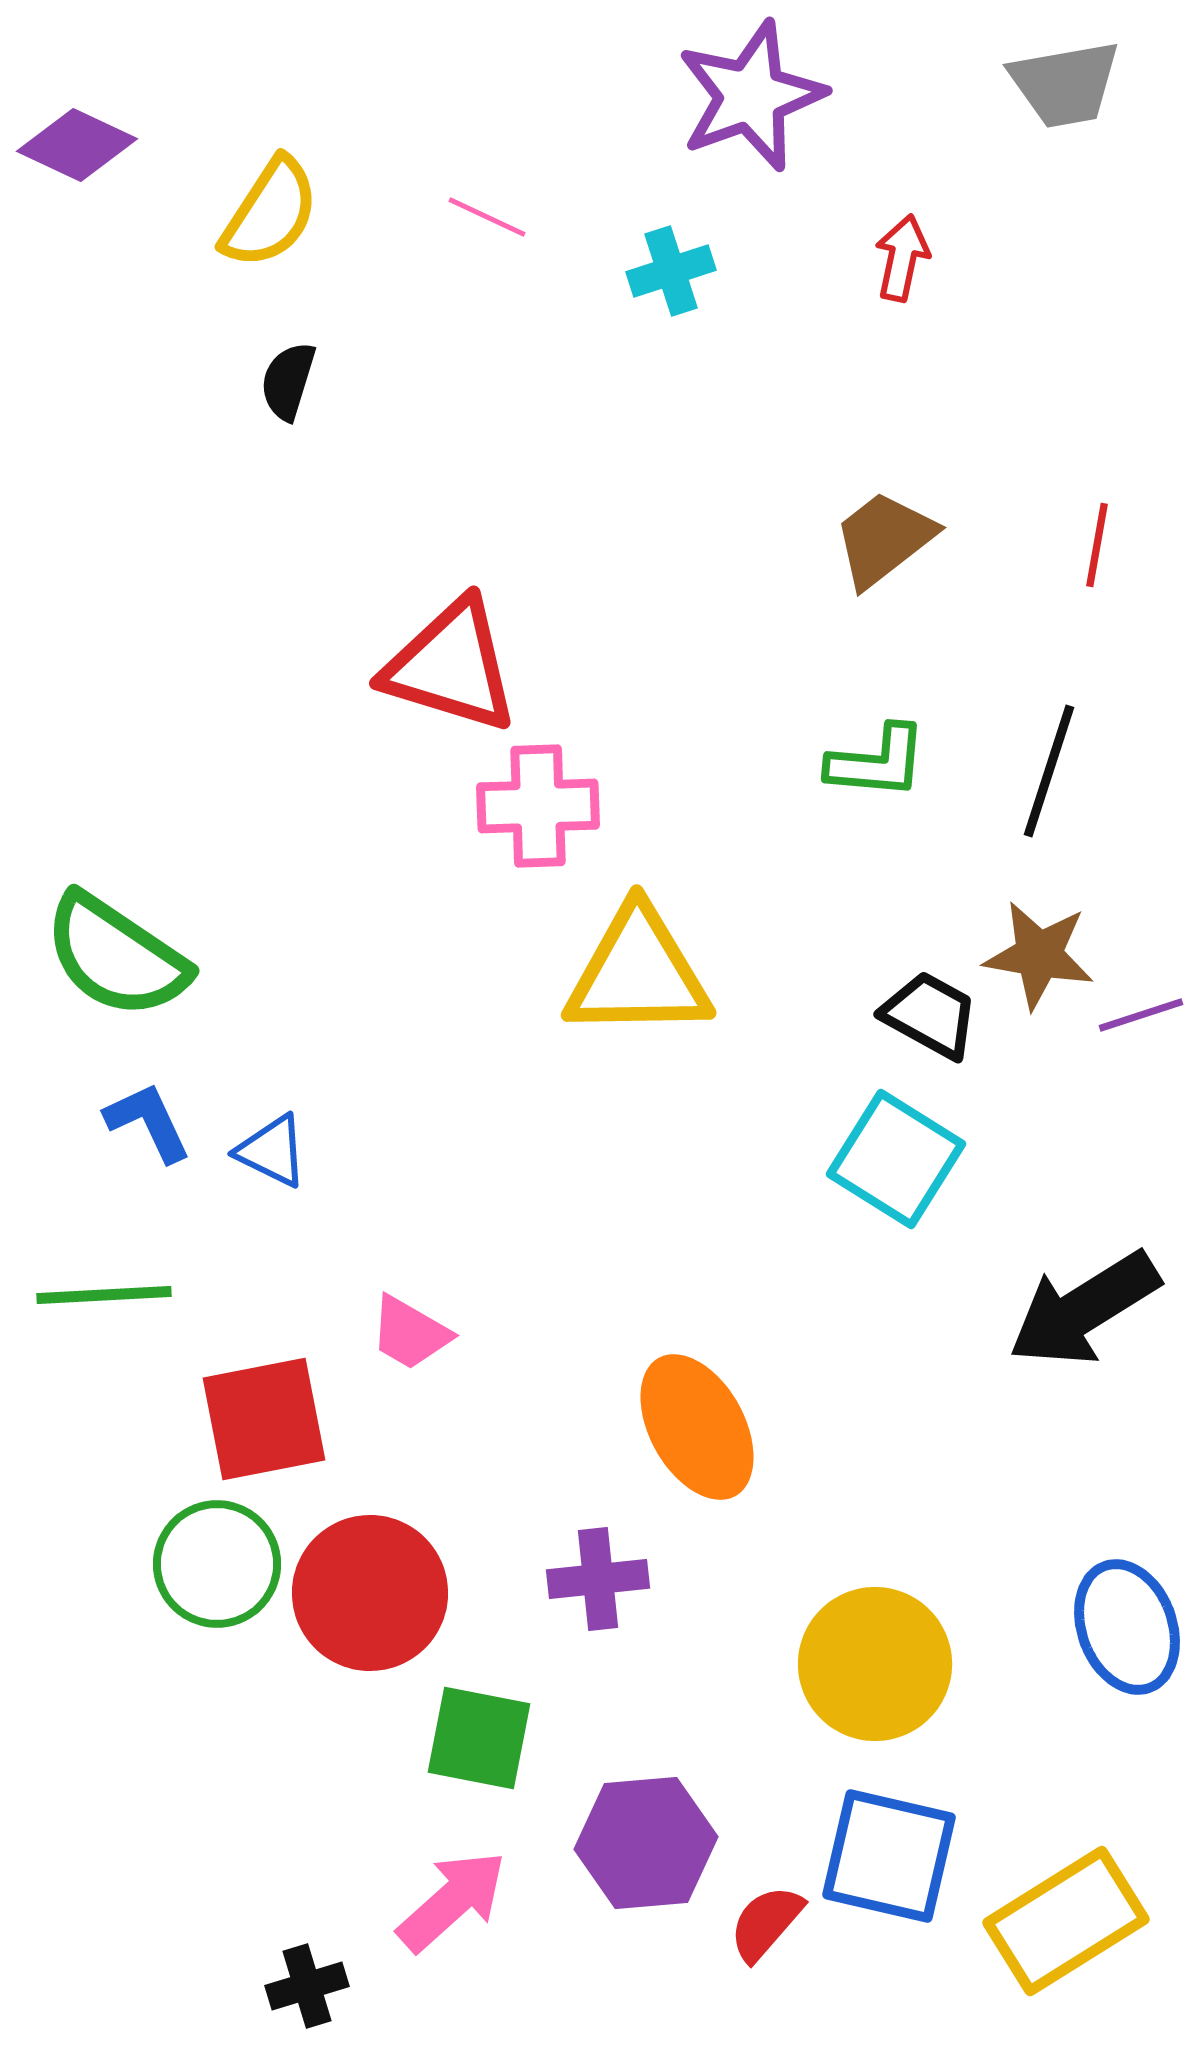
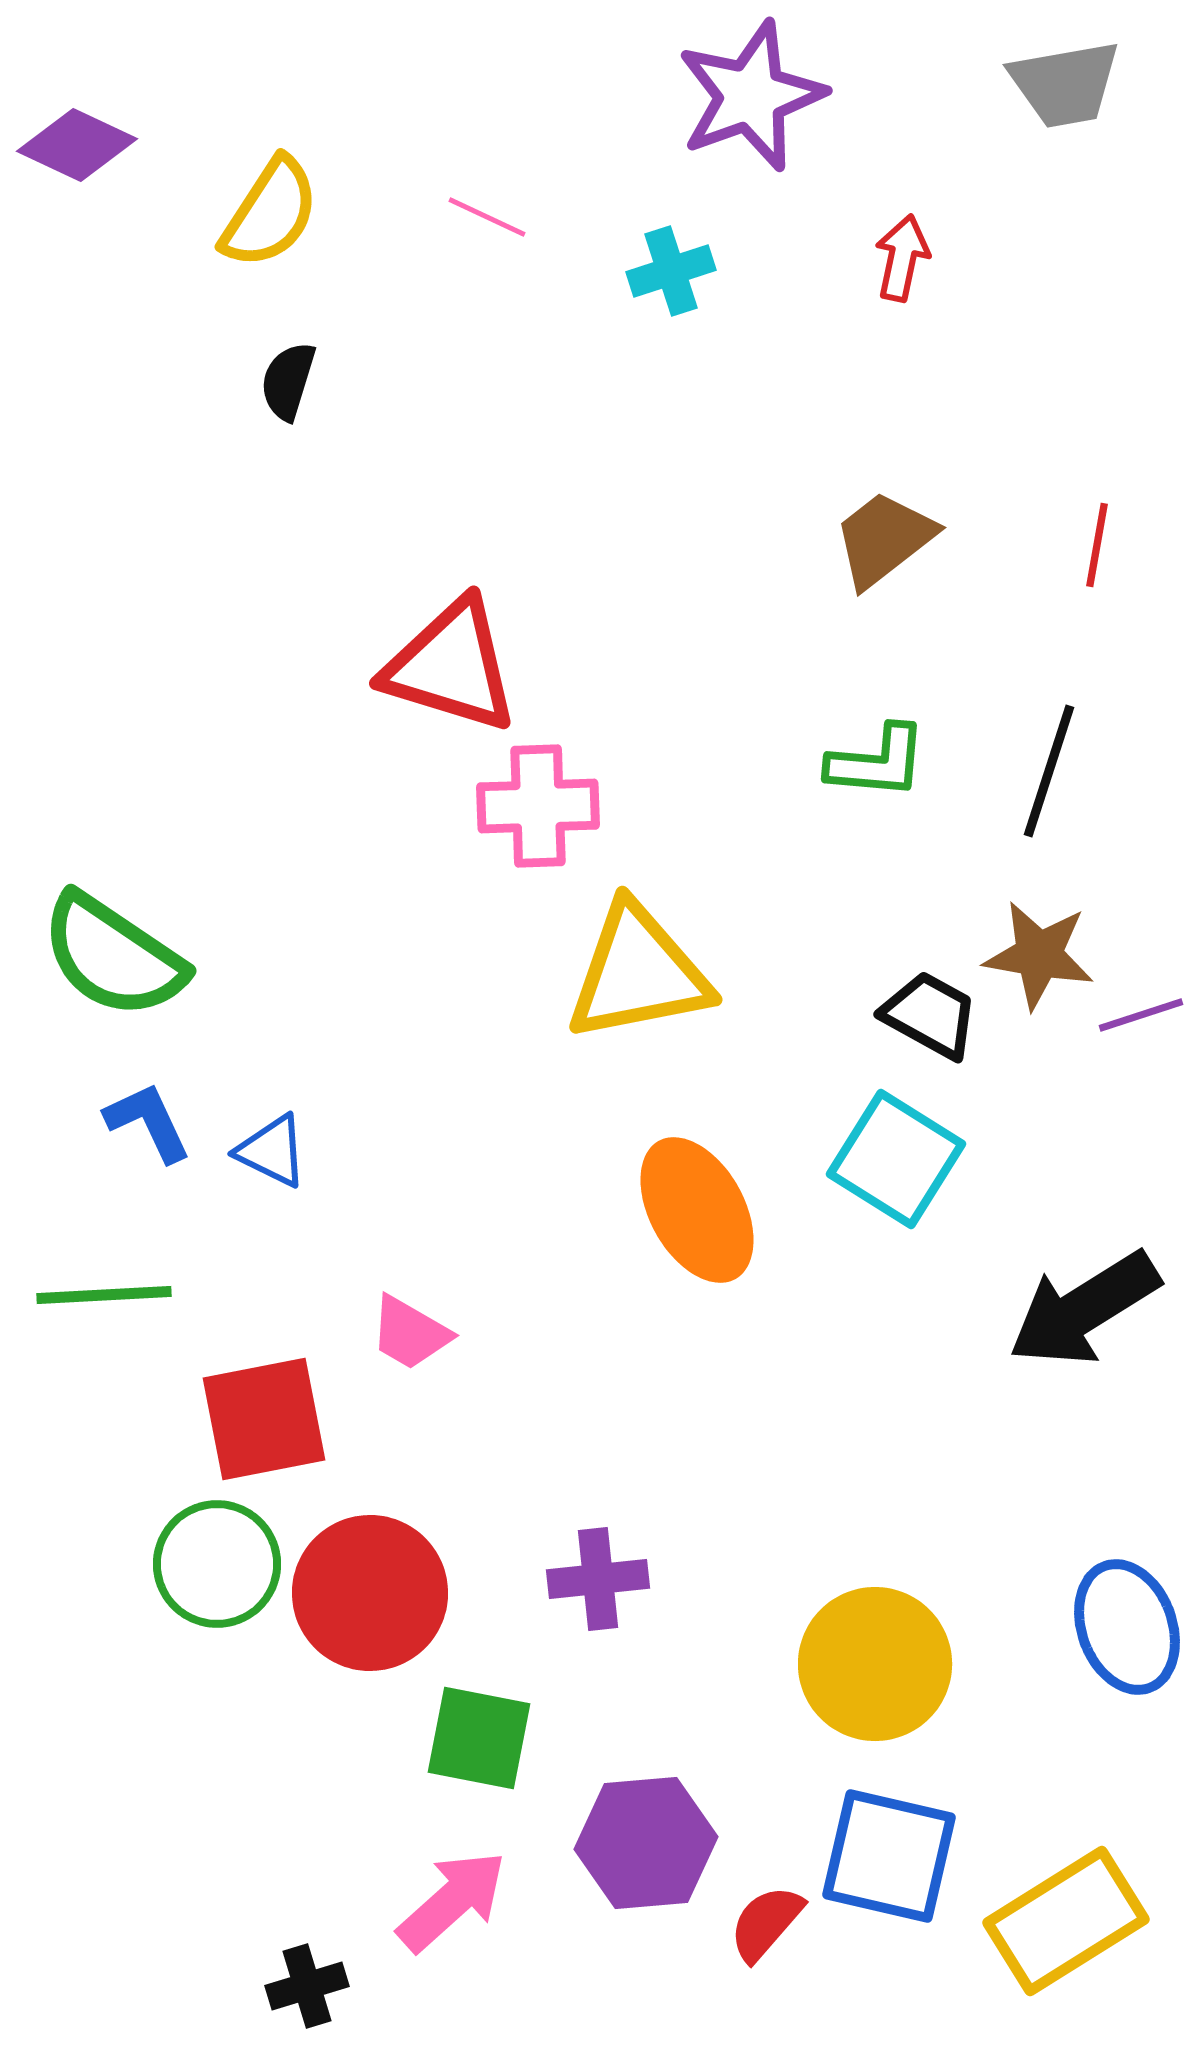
green semicircle: moved 3 px left
yellow triangle: rotated 10 degrees counterclockwise
orange ellipse: moved 217 px up
